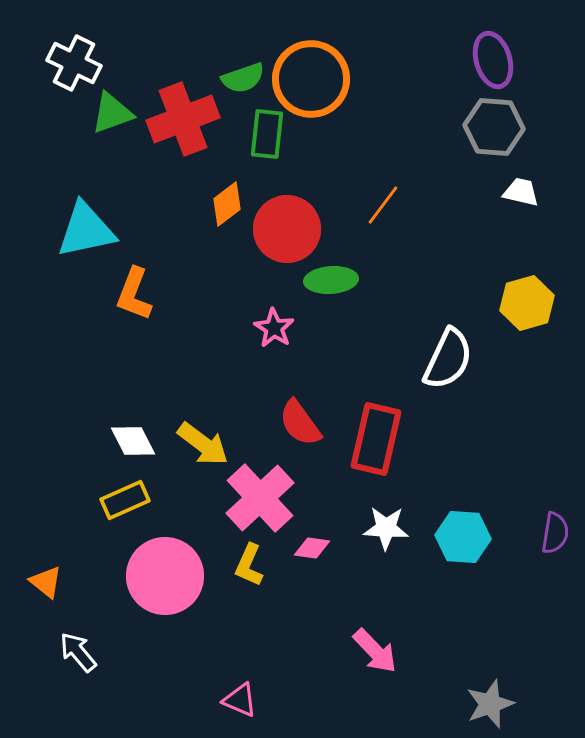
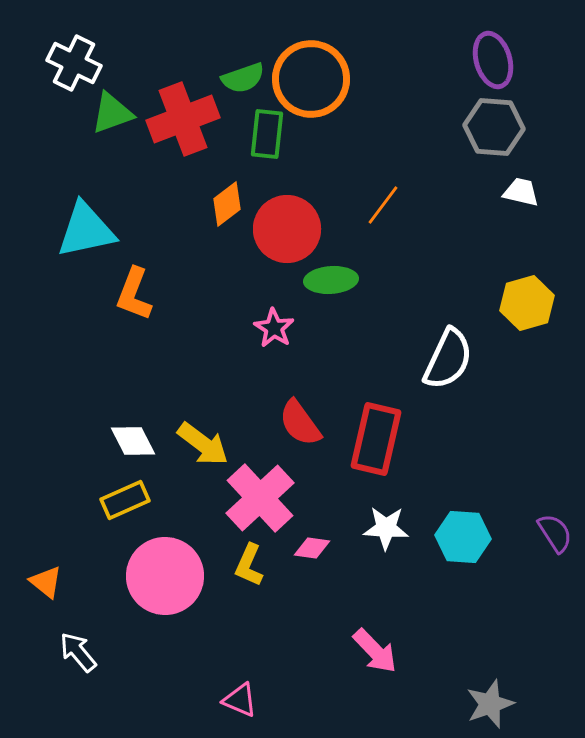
purple semicircle: rotated 42 degrees counterclockwise
